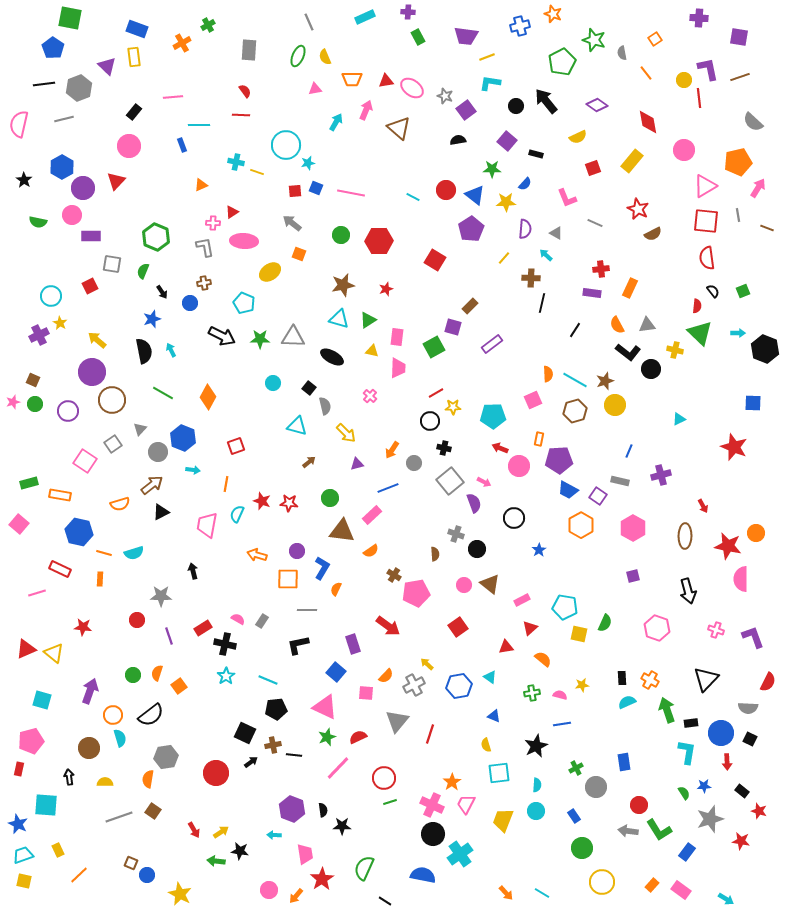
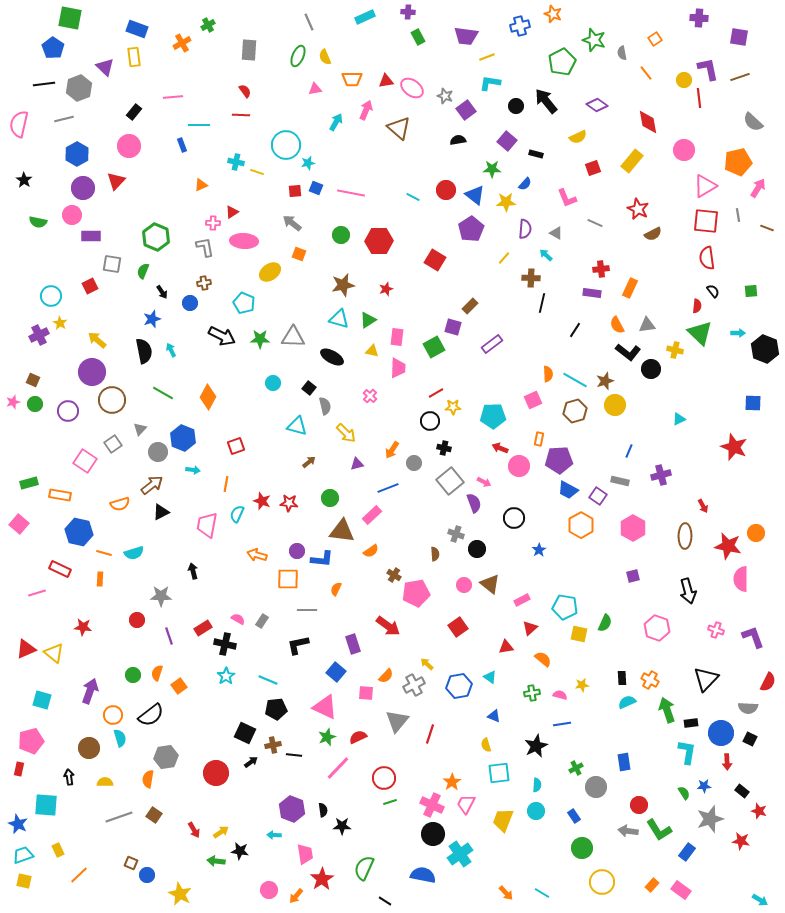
purple triangle at (107, 66): moved 2 px left, 1 px down
blue hexagon at (62, 167): moved 15 px right, 13 px up
green square at (743, 291): moved 8 px right; rotated 16 degrees clockwise
blue L-shape at (322, 568): moved 9 px up; rotated 65 degrees clockwise
brown square at (153, 811): moved 1 px right, 4 px down
cyan arrow at (726, 899): moved 34 px right, 1 px down
